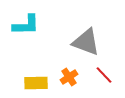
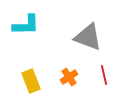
gray triangle: moved 2 px right, 5 px up
red line: rotated 30 degrees clockwise
yellow rectangle: moved 5 px left, 2 px up; rotated 70 degrees clockwise
